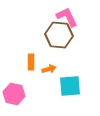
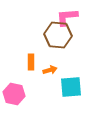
pink L-shape: rotated 70 degrees counterclockwise
brown hexagon: moved 1 px left
orange arrow: moved 1 px right, 1 px down
cyan square: moved 1 px right, 1 px down
